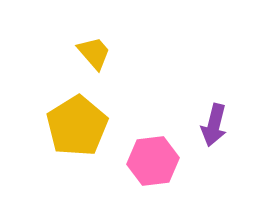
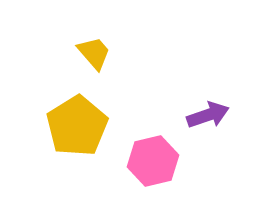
purple arrow: moved 6 px left, 10 px up; rotated 123 degrees counterclockwise
pink hexagon: rotated 6 degrees counterclockwise
